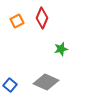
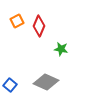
red diamond: moved 3 px left, 8 px down
green star: rotated 24 degrees clockwise
